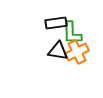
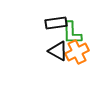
black triangle: rotated 20 degrees clockwise
